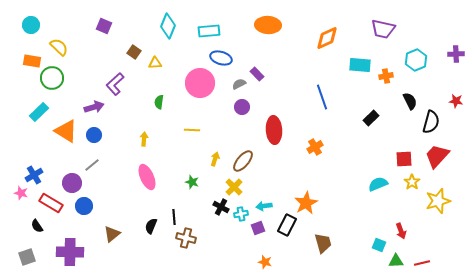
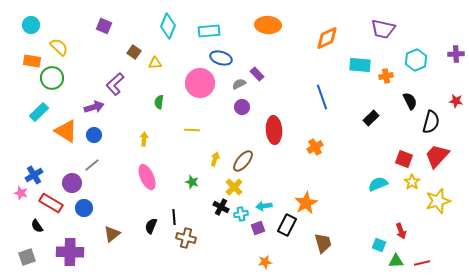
red square at (404, 159): rotated 24 degrees clockwise
blue circle at (84, 206): moved 2 px down
orange star at (265, 262): rotated 24 degrees counterclockwise
